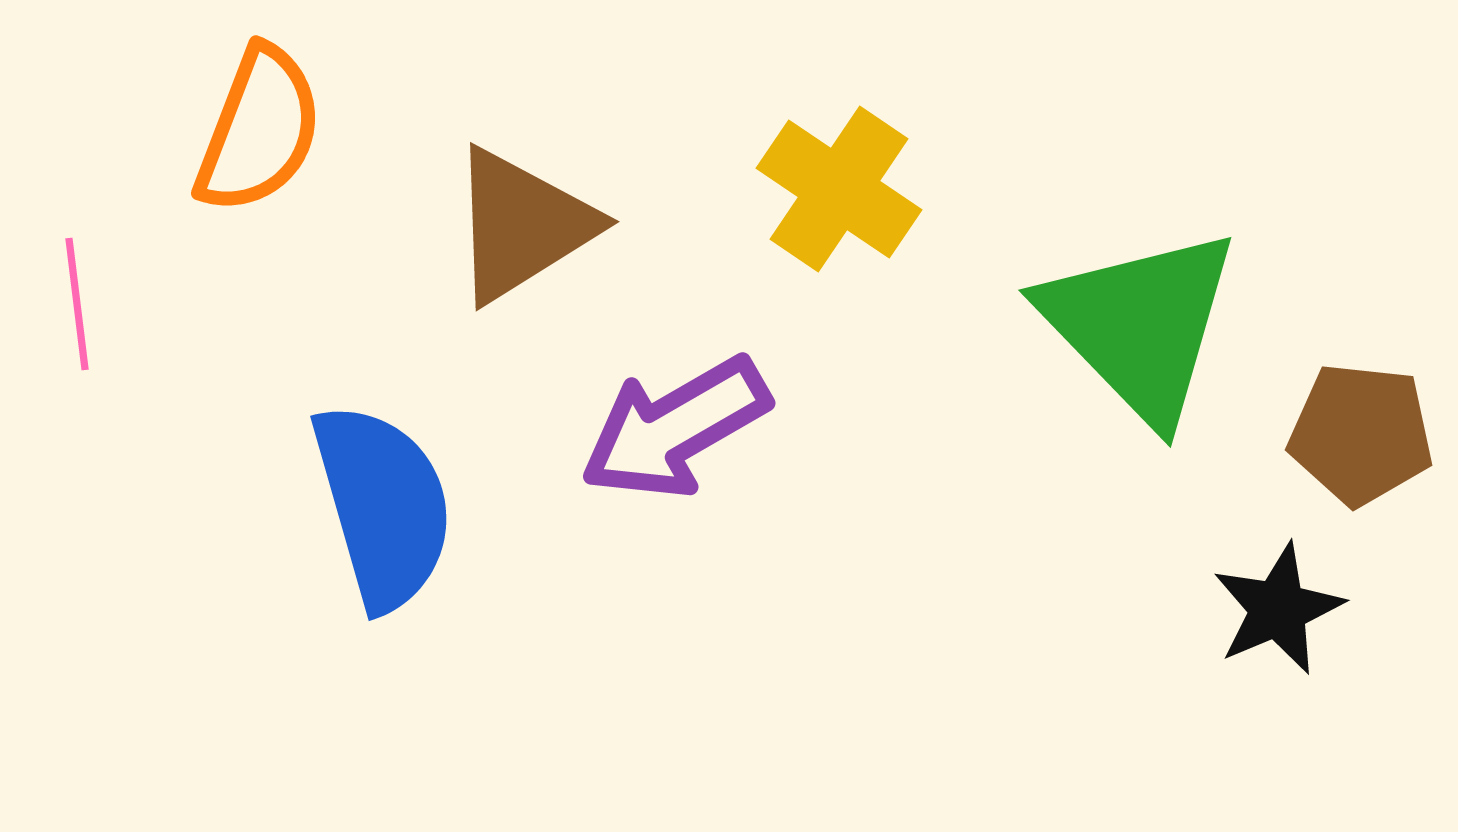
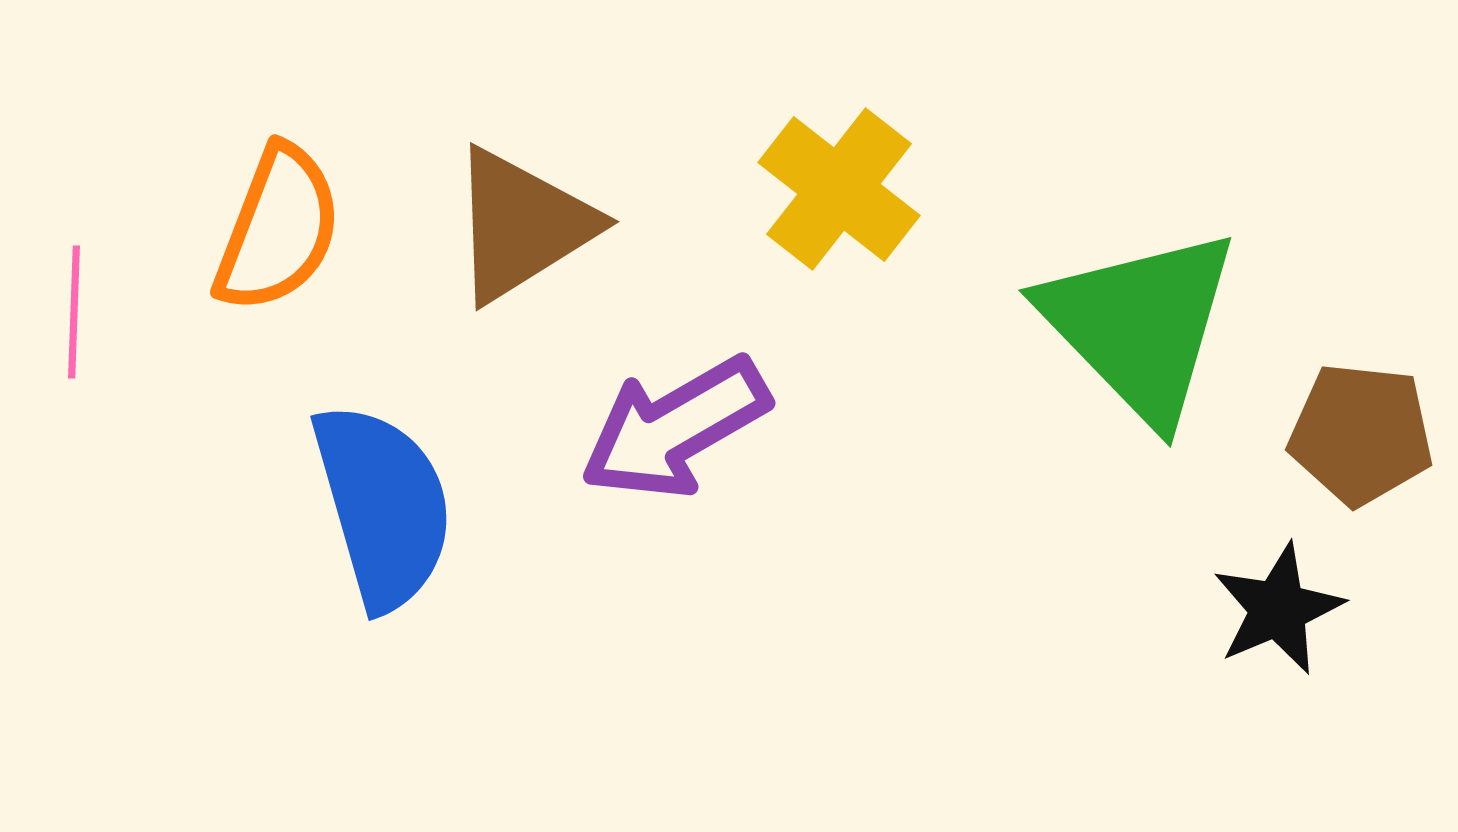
orange semicircle: moved 19 px right, 99 px down
yellow cross: rotated 4 degrees clockwise
pink line: moved 3 px left, 8 px down; rotated 9 degrees clockwise
